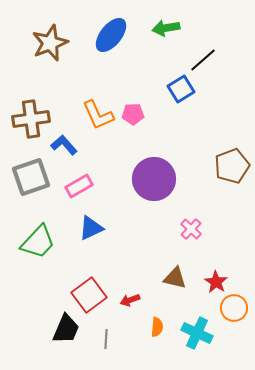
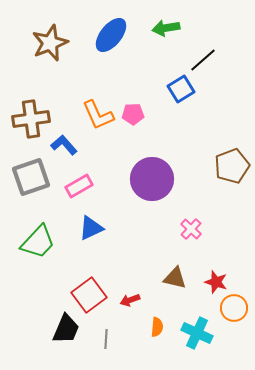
purple circle: moved 2 px left
red star: rotated 15 degrees counterclockwise
